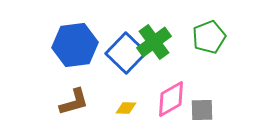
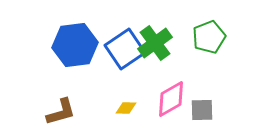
green cross: moved 1 px right, 1 px down
blue square: moved 1 px left, 4 px up; rotated 12 degrees clockwise
brown L-shape: moved 13 px left, 10 px down
